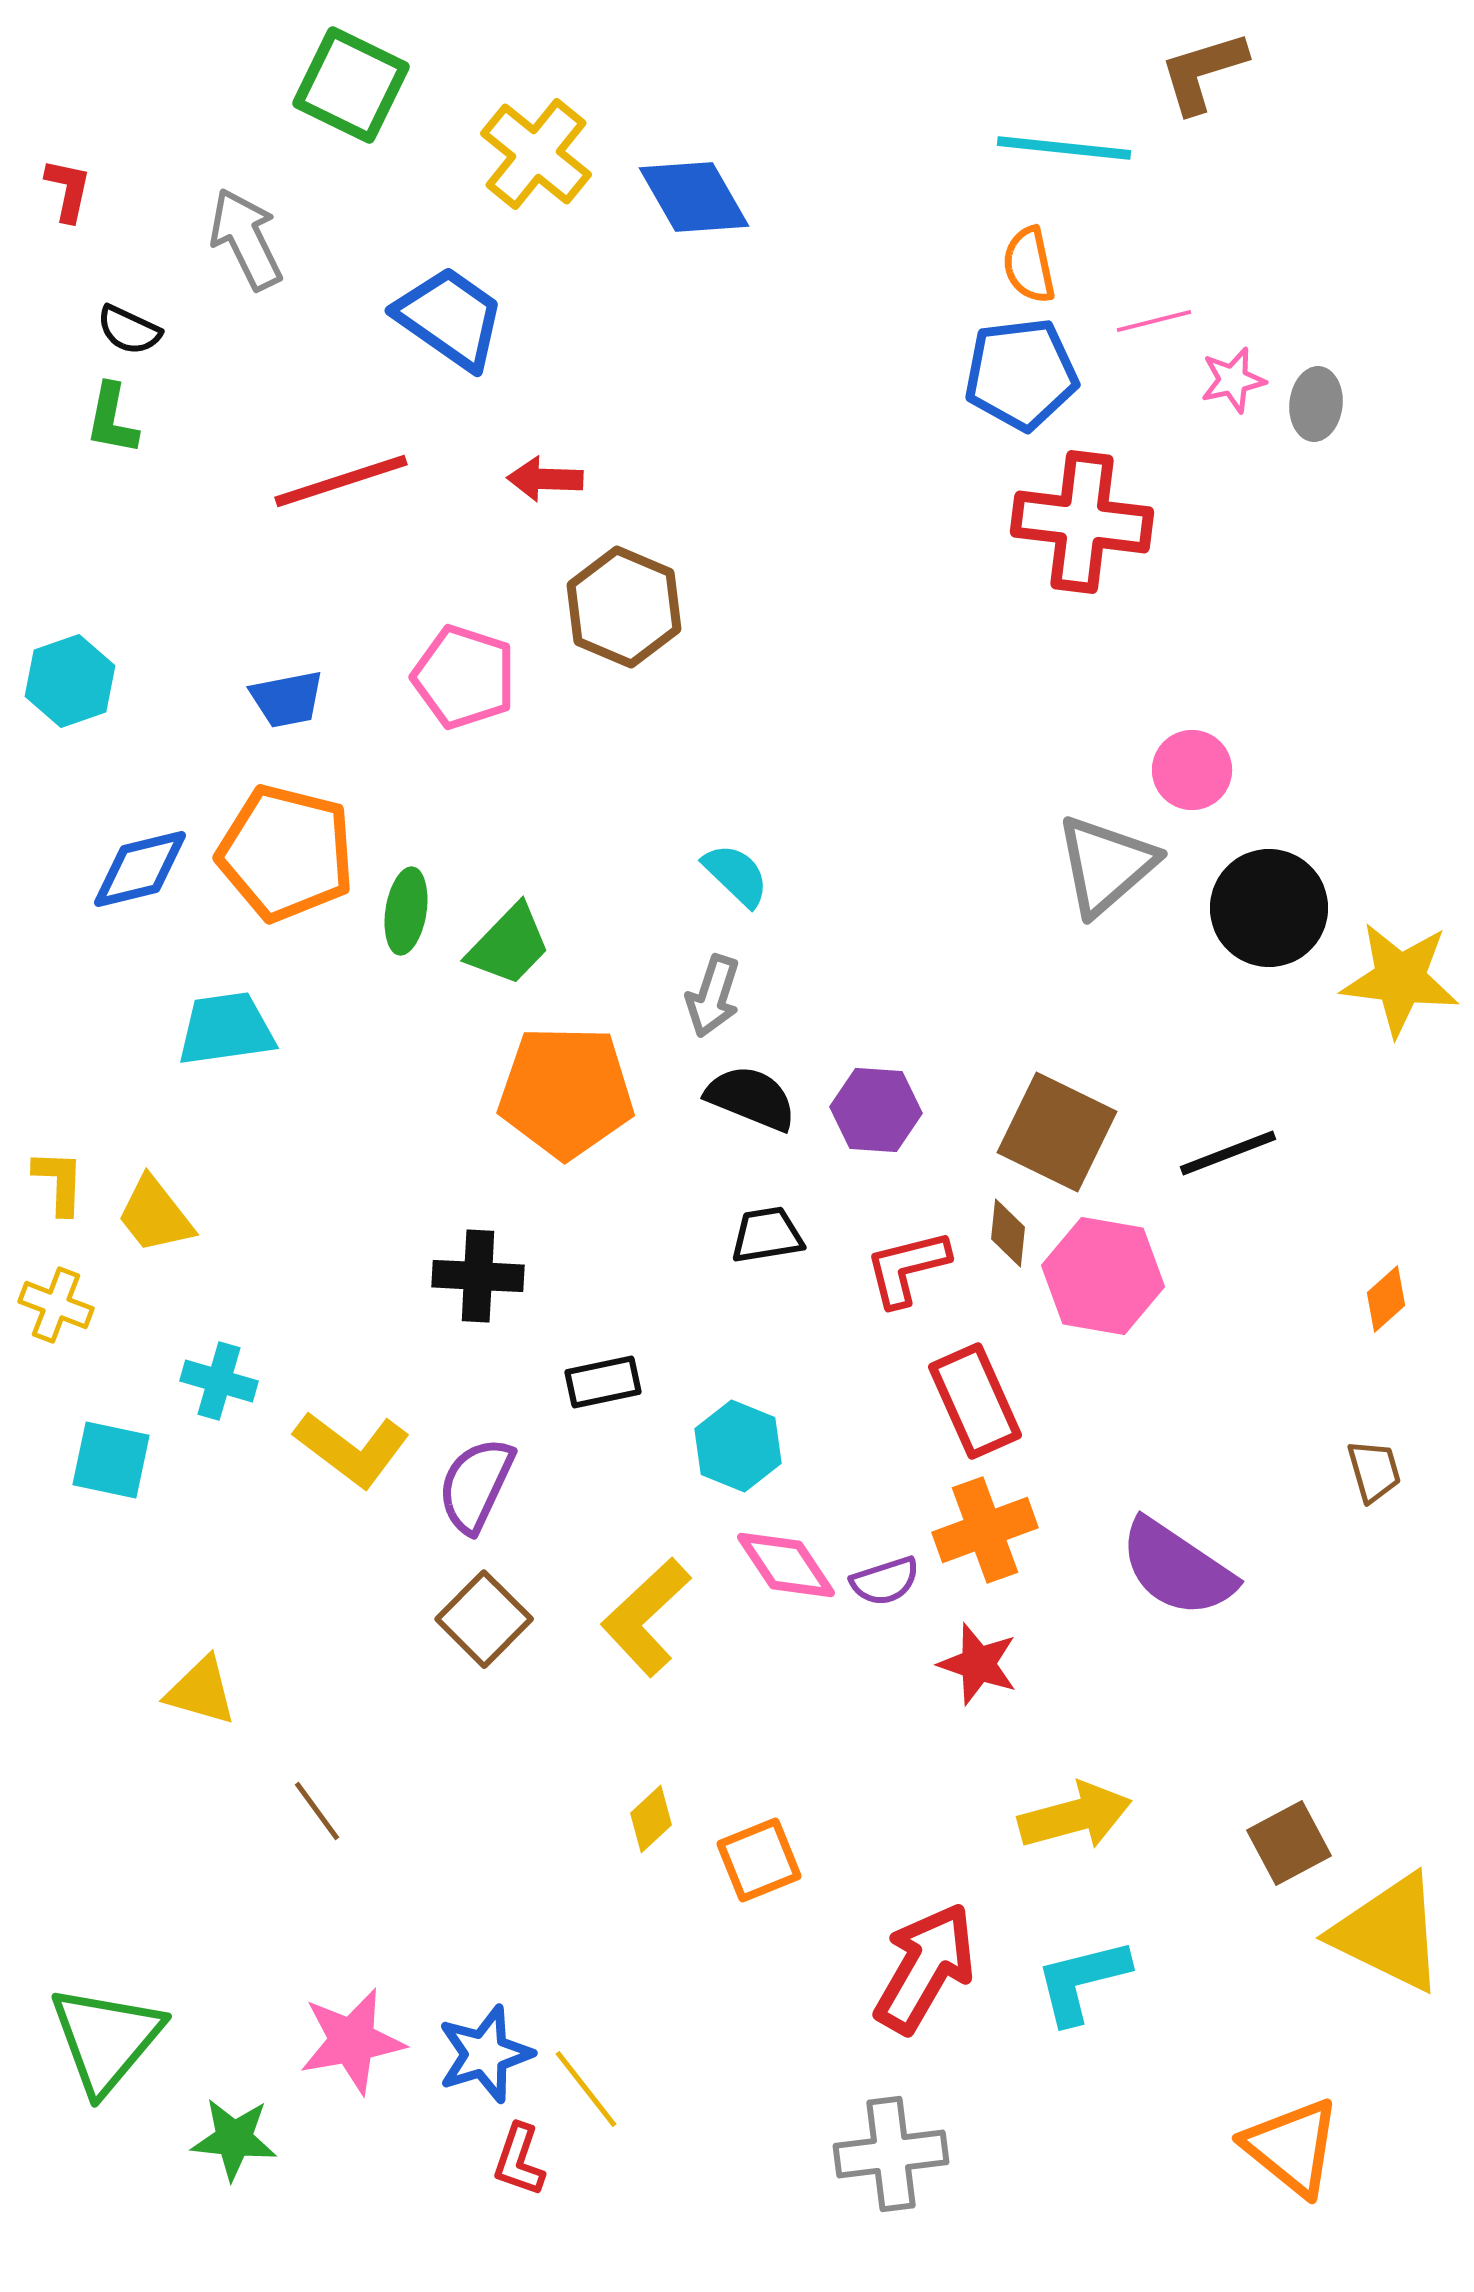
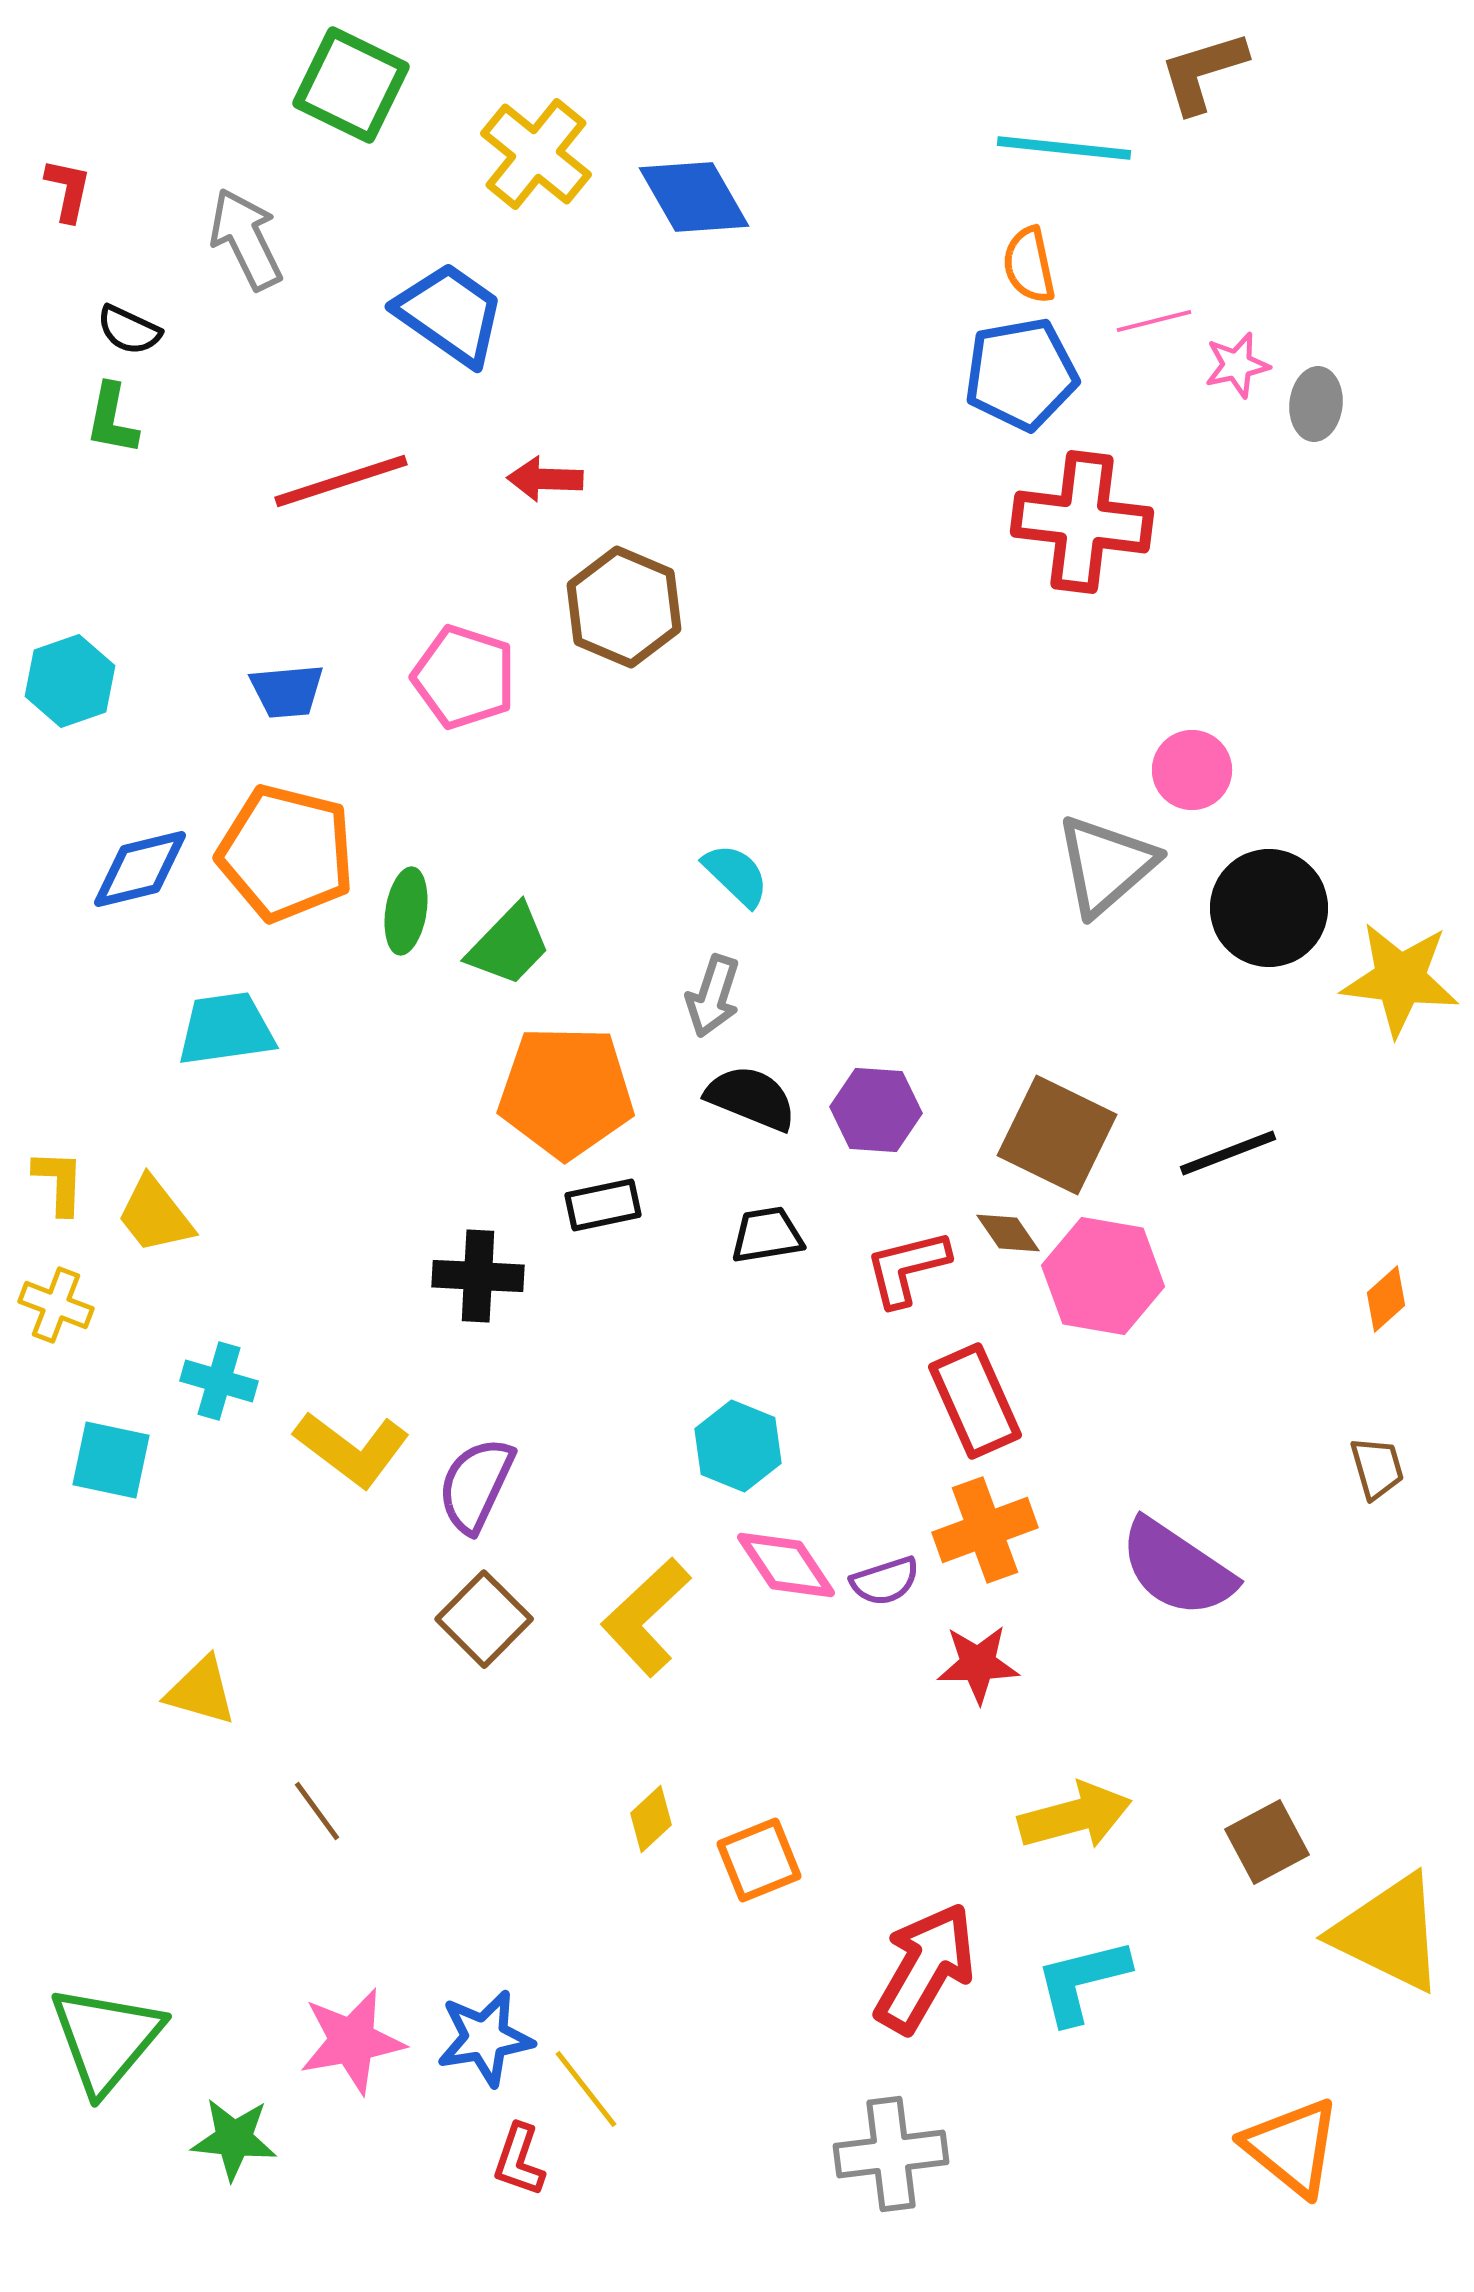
blue trapezoid at (450, 318): moved 4 px up
blue pentagon at (1021, 374): rotated 3 degrees counterclockwise
pink star at (1233, 380): moved 4 px right, 15 px up
blue trapezoid at (287, 699): moved 8 px up; rotated 6 degrees clockwise
brown square at (1057, 1132): moved 3 px down
brown diamond at (1008, 1233): rotated 40 degrees counterclockwise
black rectangle at (603, 1382): moved 177 px up
brown trapezoid at (1374, 1471): moved 3 px right, 3 px up
red star at (978, 1664): rotated 20 degrees counterclockwise
brown square at (1289, 1843): moved 22 px left, 1 px up
blue star at (485, 2054): moved 16 px up; rotated 8 degrees clockwise
